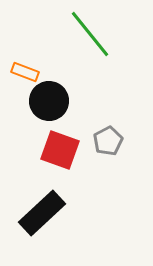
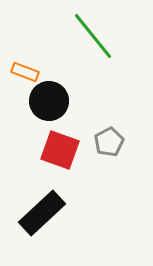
green line: moved 3 px right, 2 px down
gray pentagon: moved 1 px right, 1 px down
